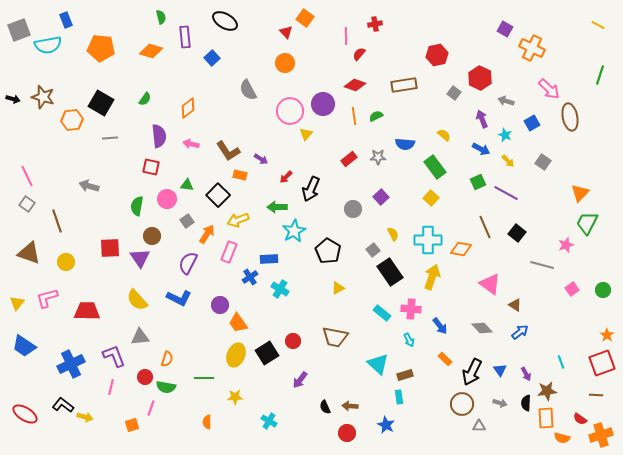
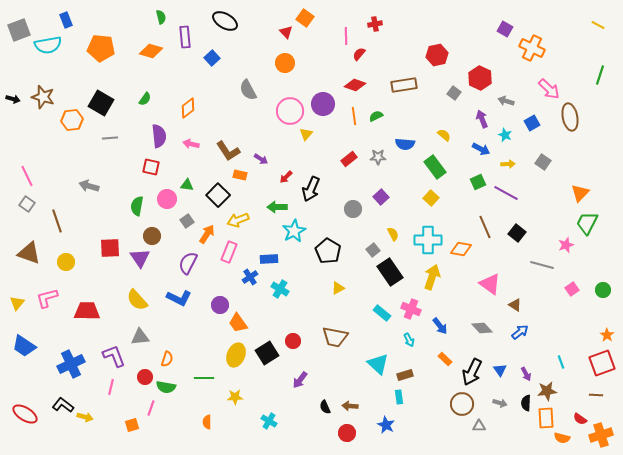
yellow arrow at (508, 161): moved 3 px down; rotated 48 degrees counterclockwise
pink cross at (411, 309): rotated 18 degrees clockwise
